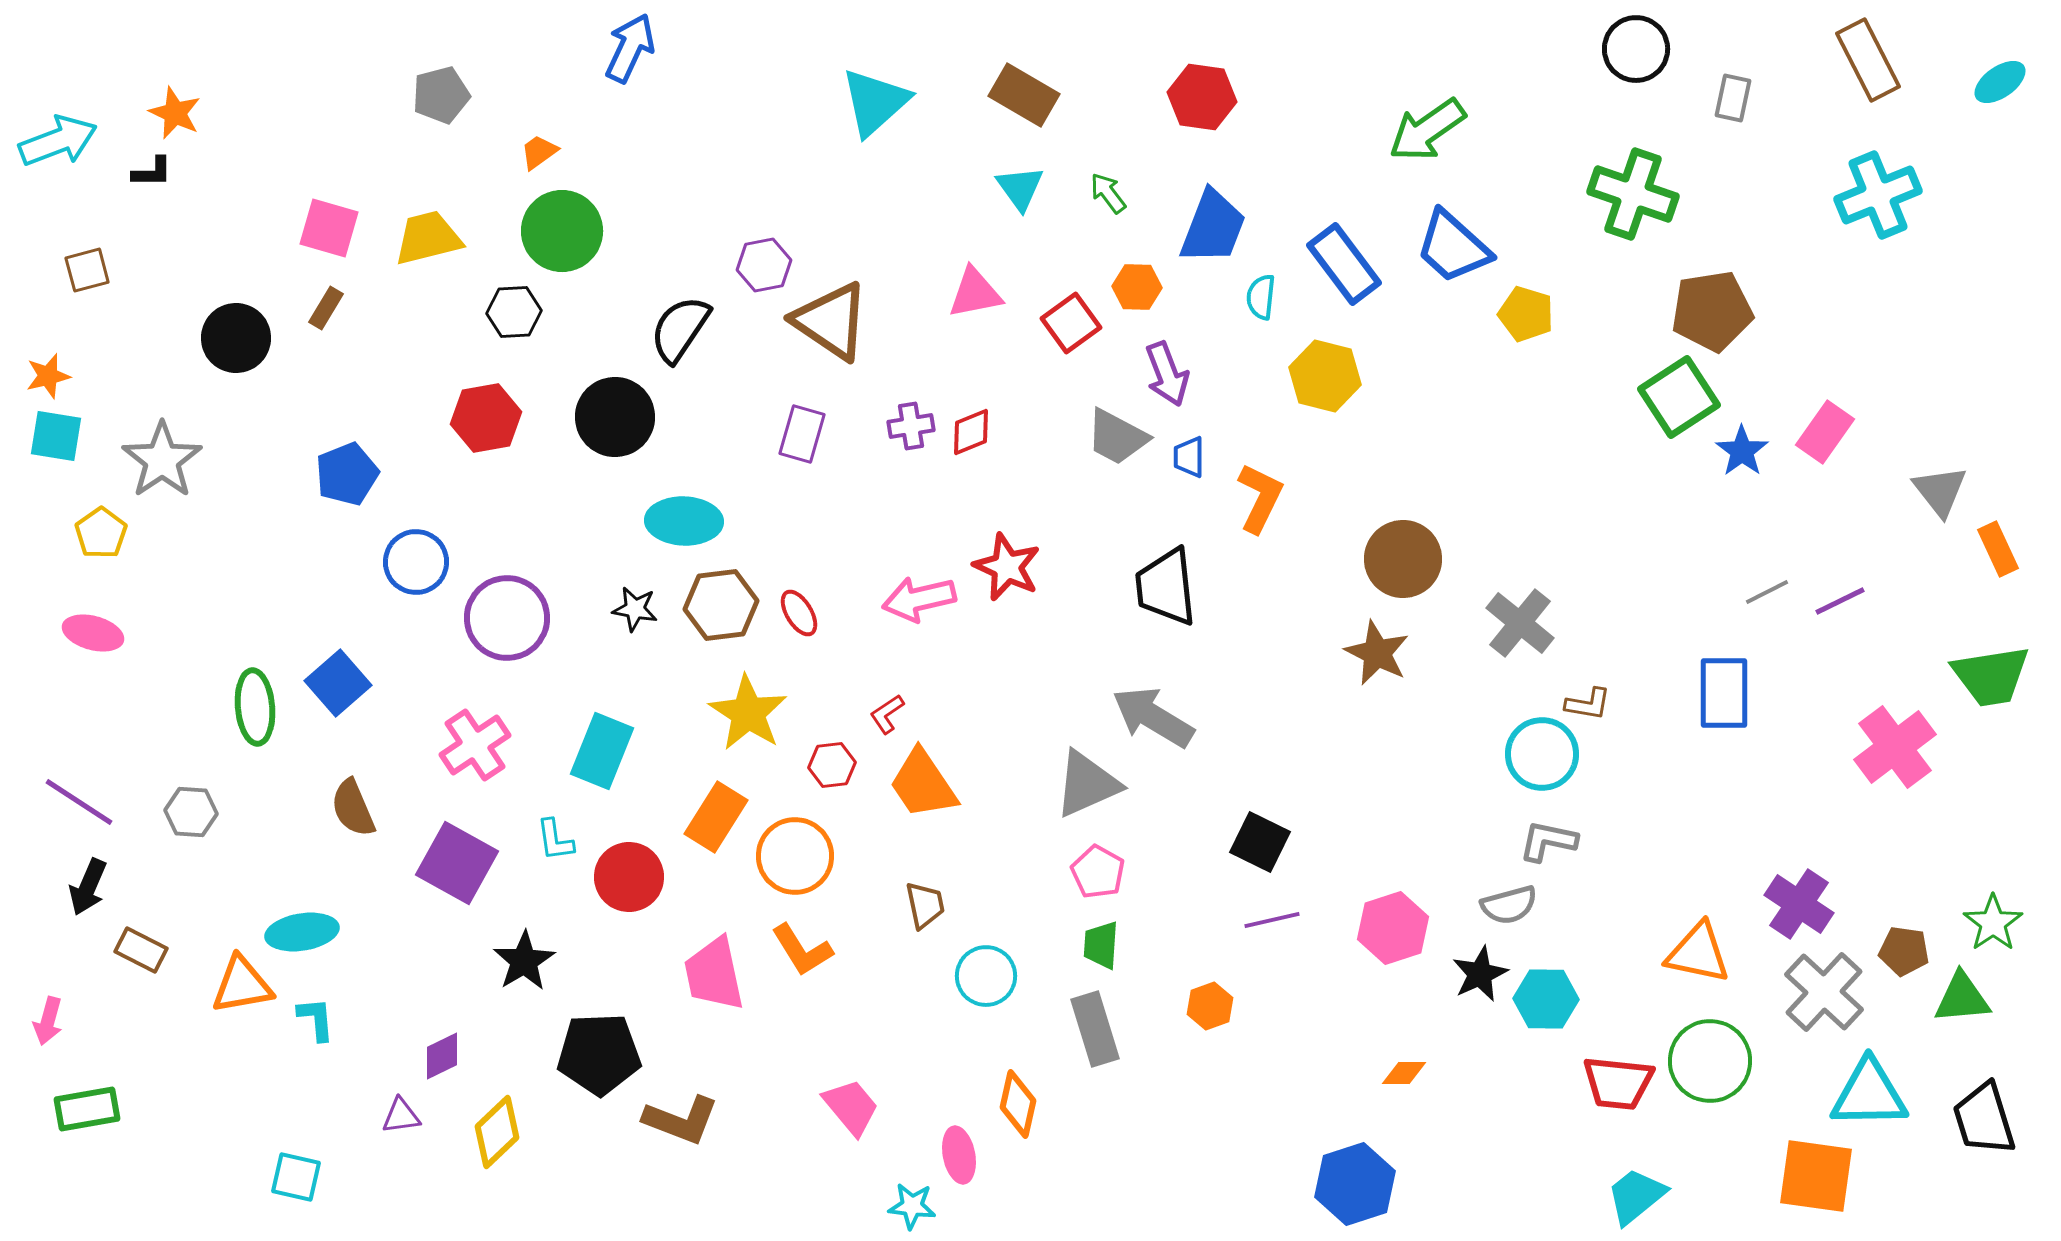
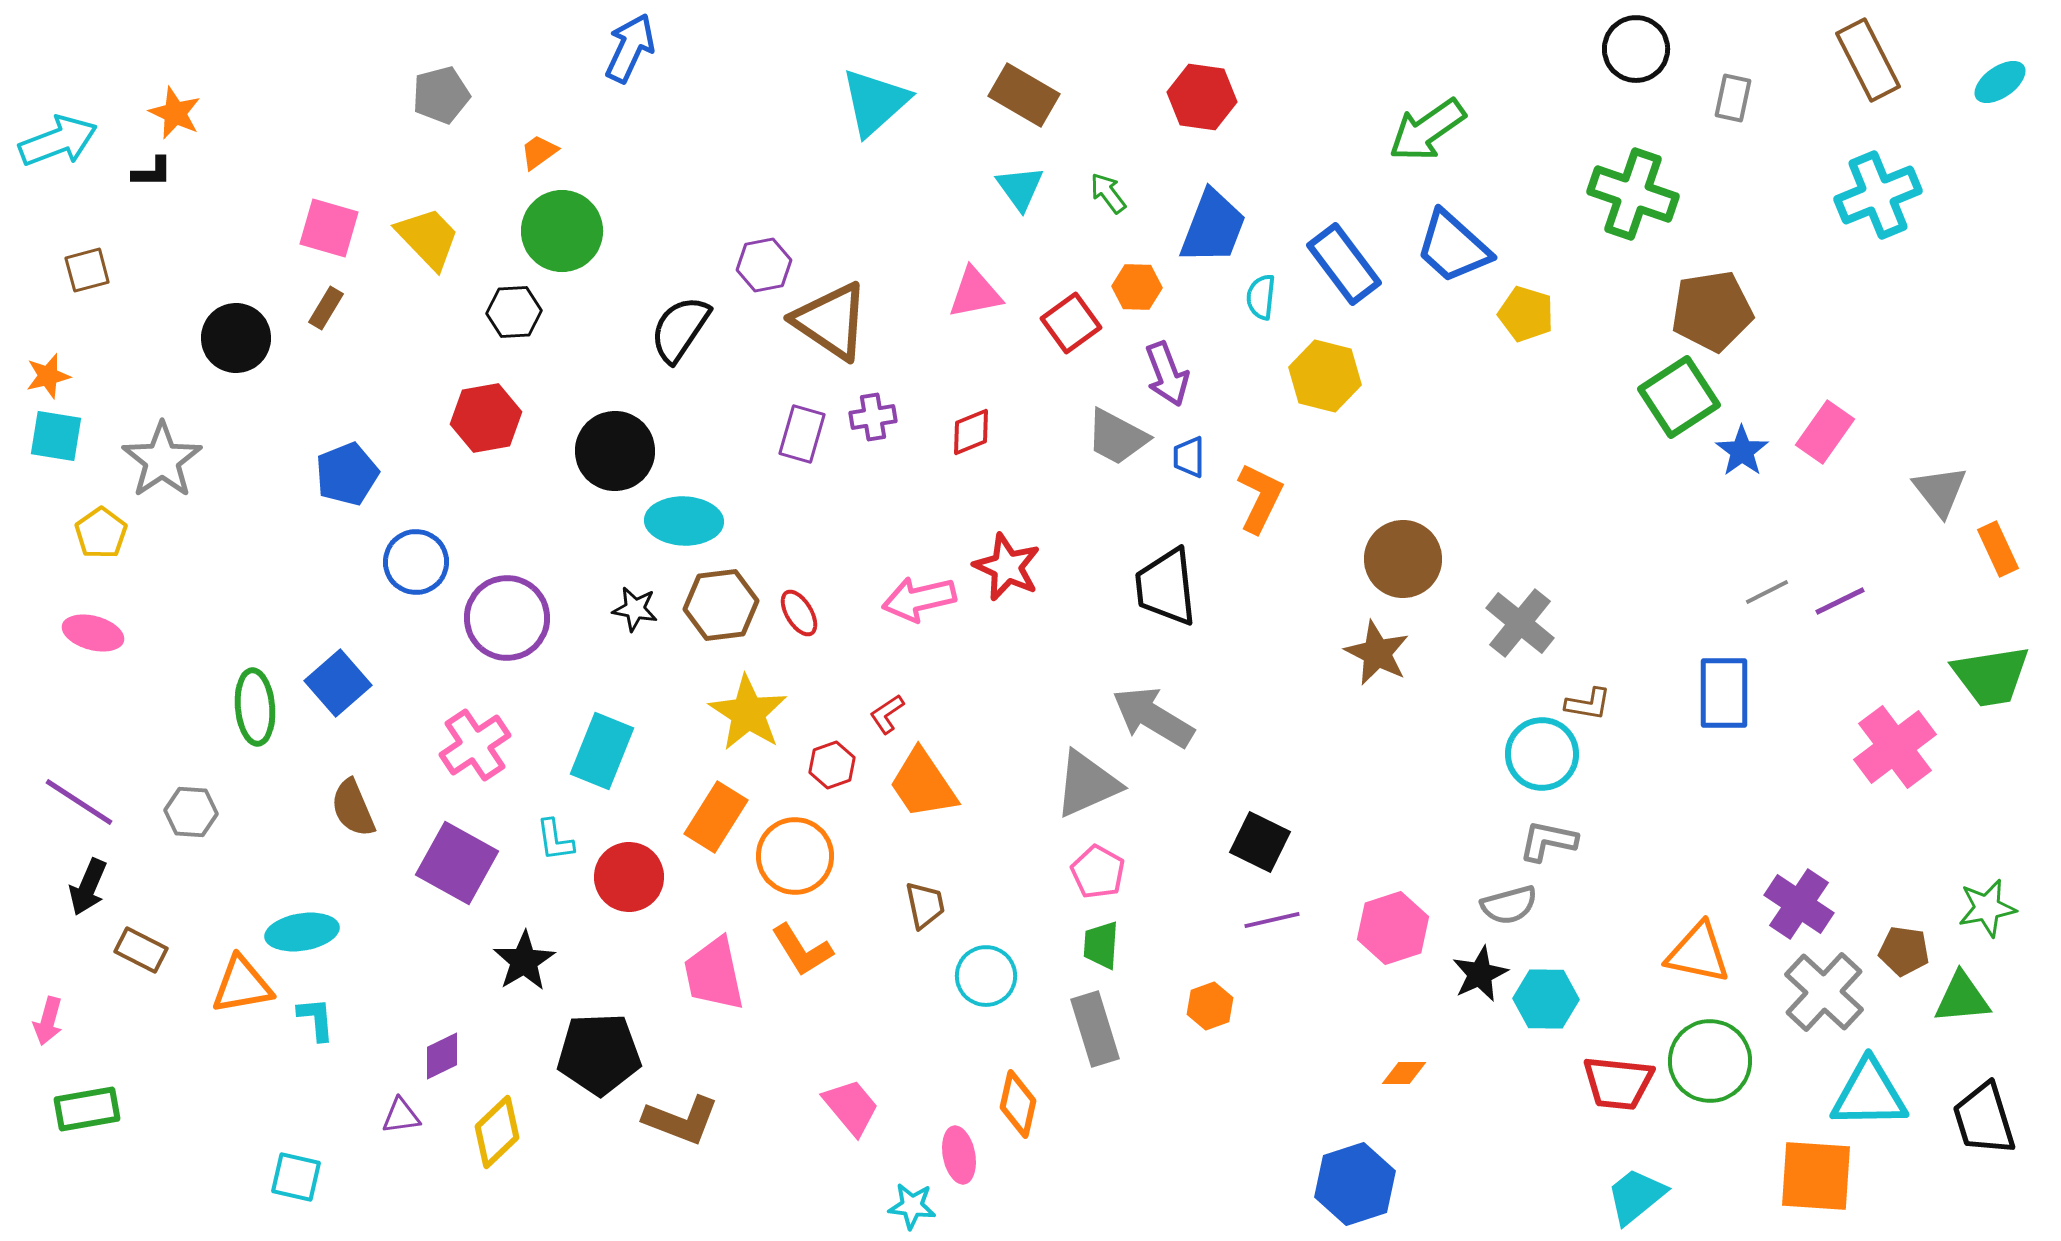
yellow trapezoid at (428, 238): rotated 60 degrees clockwise
black circle at (615, 417): moved 34 px down
purple cross at (911, 426): moved 38 px left, 9 px up
red hexagon at (832, 765): rotated 12 degrees counterclockwise
green star at (1993, 923): moved 6 px left, 15 px up; rotated 24 degrees clockwise
orange square at (1816, 1176): rotated 4 degrees counterclockwise
